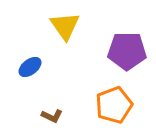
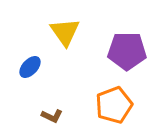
yellow triangle: moved 6 px down
blue ellipse: rotated 10 degrees counterclockwise
